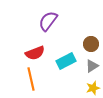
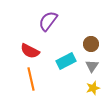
red semicircle: moved 5 px left, 2 px up; rotated 48 degrees clockwise
gray triangle: rotated 24 degrees counterclockwise
